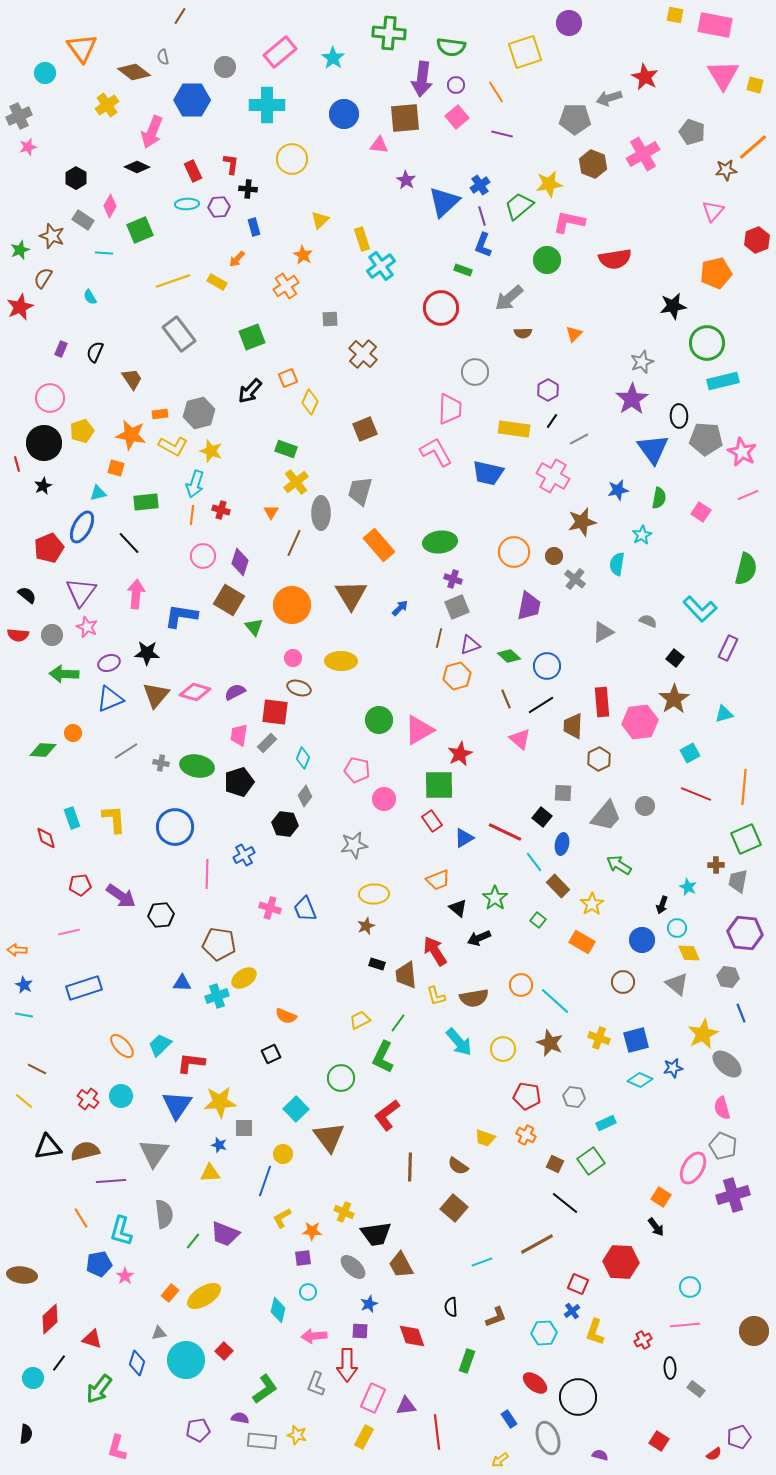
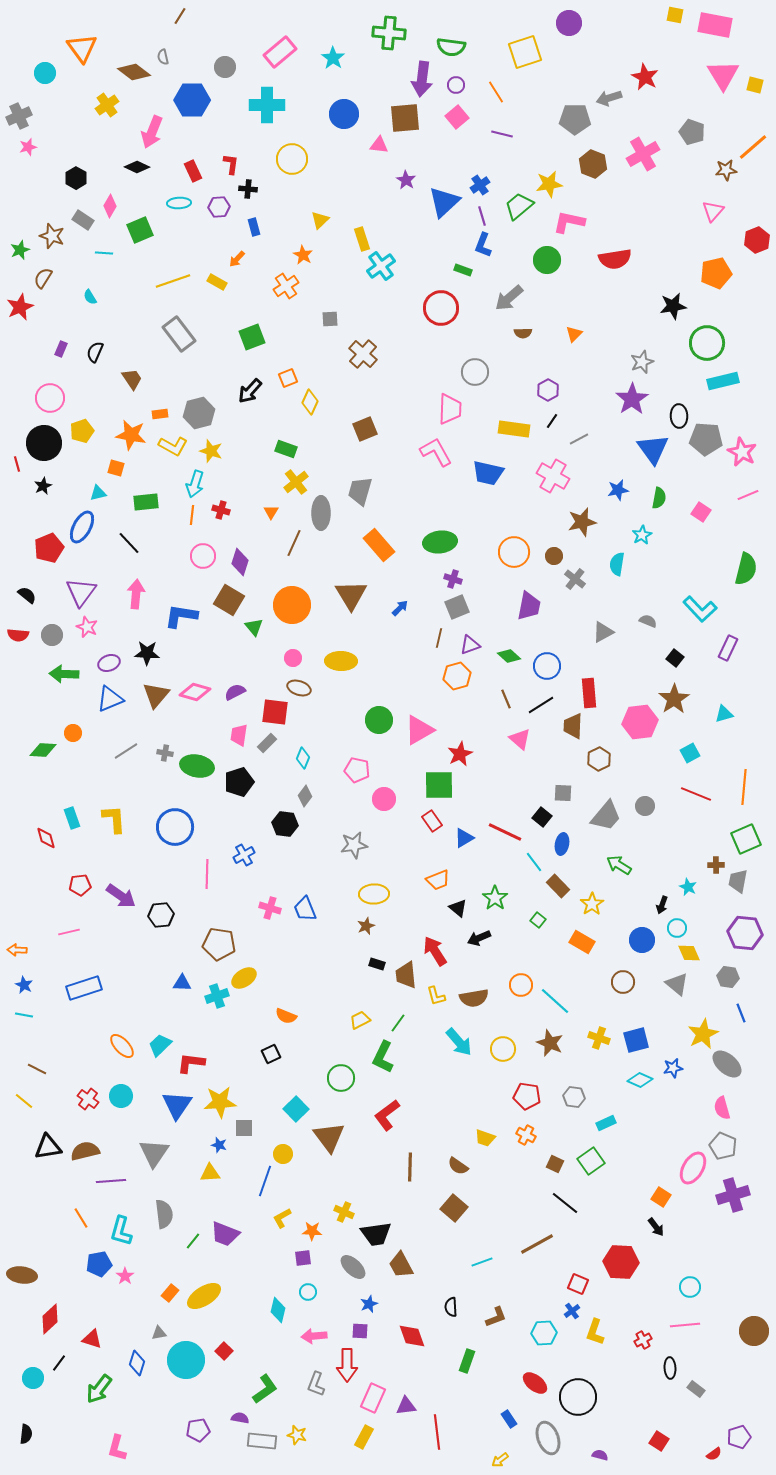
cyan ellipse at (187, 204): moved 8 px left, 1 px up
red rectangle at (602, 702): moved 13 px left, 9 px up
gray cross at (161, 763): moved 4 px right, 10 px up
